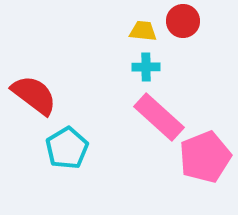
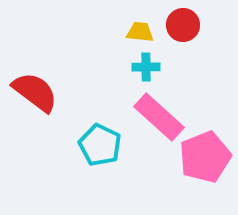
red circle: moved 4 px down
yellow trapezoid: moved 3 px left, 1 px down
red semicircle: moved 1 px right, 3 px up
cyan pentagon: moved 33 px right, 3 px up; rotated 15 degrees counterclockwise
